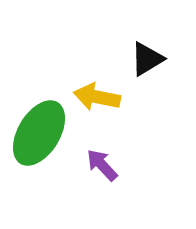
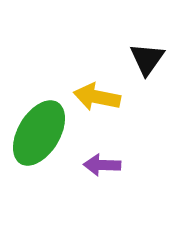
black triangle: rotated 24 degrees counterclockwise
purple arrow: rotated 45 degrees counterclockwise
